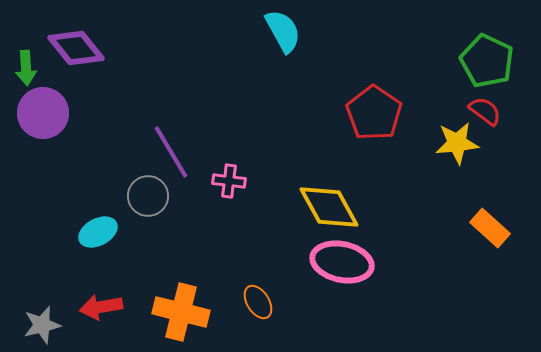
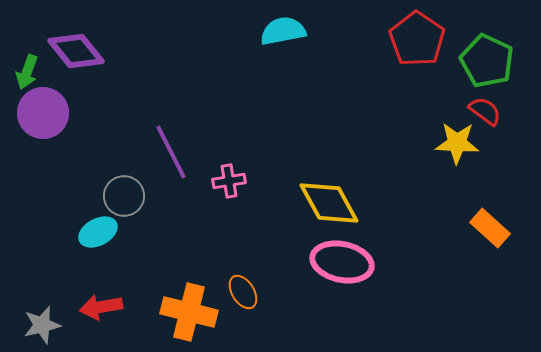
cyan semicircle: rotated 72 degrees counterclockwise
purple diamond: moved 3 px down
green arrow: moved 1 px right, 4 px down; rotated 24 degrees clockwise
red pentagon: moved 43 px right, 74 px up
yellow star: rotated 9 degrees clockwise
purple line: rotated 4 degrees clockwise
pink cross: rotated 16 degrees counterclockwise
gray circle: moved 24 px left
yellow diamond: moved 4 px up
orange ellipse: moved 15 px left, 10 px up
orange cross: moved 8 px right
